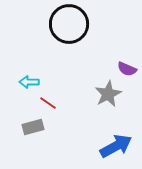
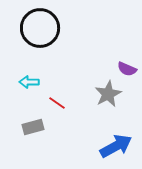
black circle: moved 29 px left, 4 px down
red line: moved 9 px right
